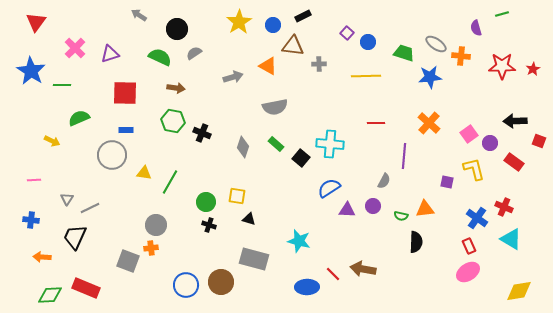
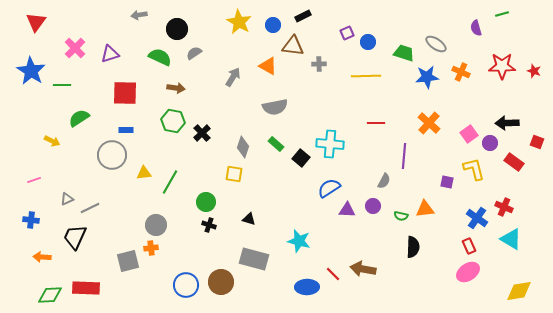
gray arrow at (139, 15): rotated 42 degrees counterclockwise
yellow star at (239, 22): rotated 10 degrees counterclockwise
purple square at (347, 33): rotated 24 degrees clockwise
orange cross at (461, 56): moved 16 px down; rotated 18 degrees clockwise
red star at (533, 69): moved 1 px right, 2 px down; rotated 24 degrees counterclockwise
gray arrow at (233, 77): rotated 42 degrees counterclockwise
blue star at (430, 77): moved 3 px left
green semicircle at (79, 118): rotated 10 degrees counterclockwise
black arrow at (515, 121): moved 8 px left, 2 px down
black cross at (202, 133): rotated 24 degrees clockwise
red square at (539, 141): moved 2 px left, 1 px down
yellow triangle at (144, 173): rotated 14 degrees counterclockwise
pink line at (34, 180): rotated 16 degrees counterclockwise
yellow square at (237, 196): moved 3 px left, 22 px up
gray triangle at (67, 199): rotated 32 degrees clockwise
black semicircle at (416, 242): moved 3 px left, 5 px down
gray square at (128, 261): rotated 35 degrees counterclockwise
red rectangle at (86, 288): rotated 20 degrees counterclockwise
